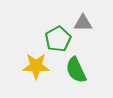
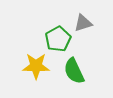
gray triangle: rotated 18 degrees counterclockwise
green semicircle: moved 2 px left, 1 px down
